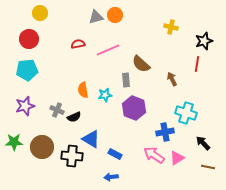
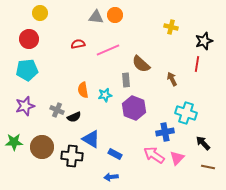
gray triangle: rotated 21 degrees clockwise
pink triangle: rotated 14 degrees counterclockwise
